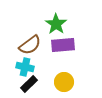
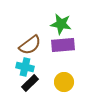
green star: moved 5 px right; rotated 25 degrees counterclockwise
black rectangle: moved 1 px right, 1 px up
